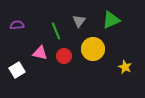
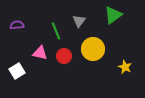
green triangle: moved 2 px right, 5 px up; rotated 12 degrees counterclockwise
white square: moved 1 px down
